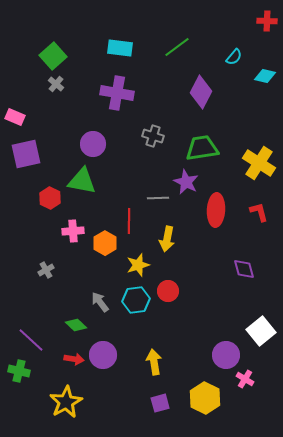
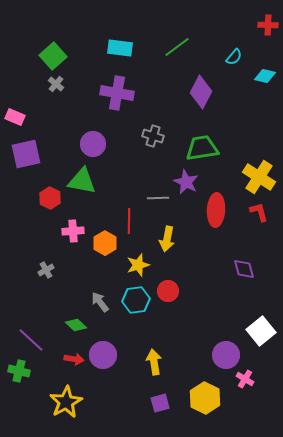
red cross at (267, 21): moved 1 px right, 4 px down
yellow cross at (259, 163): moved 14 px down
